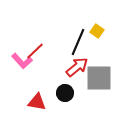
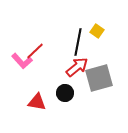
black line: rotated 12 degrees counterclockwise
gray square: rotated 16 degrees counterclockwise
